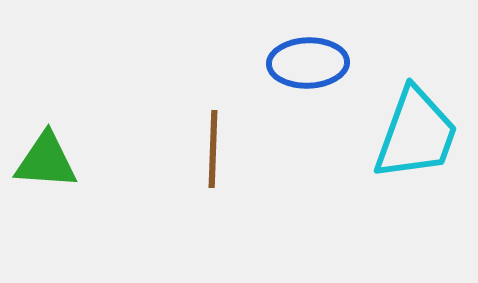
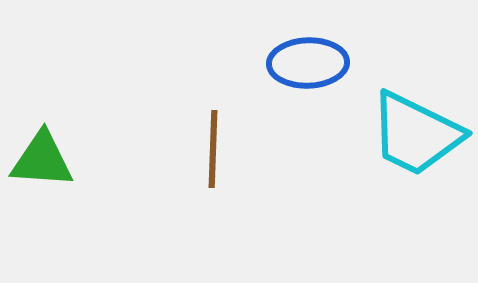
cyan trapezoid: rotated 96 degrees clockwise
green triangle: moved 4 px left, 1 px up
